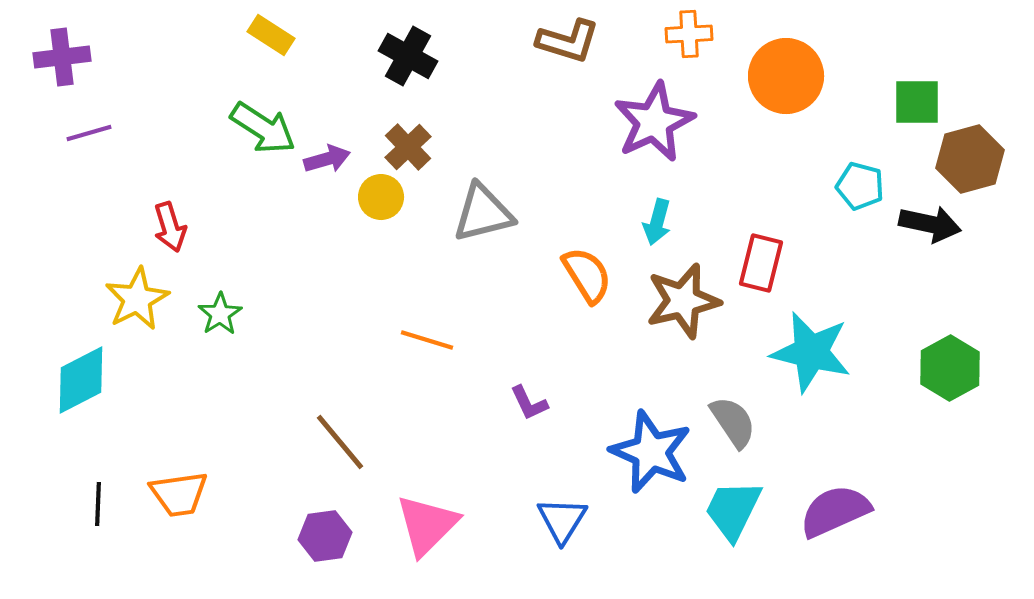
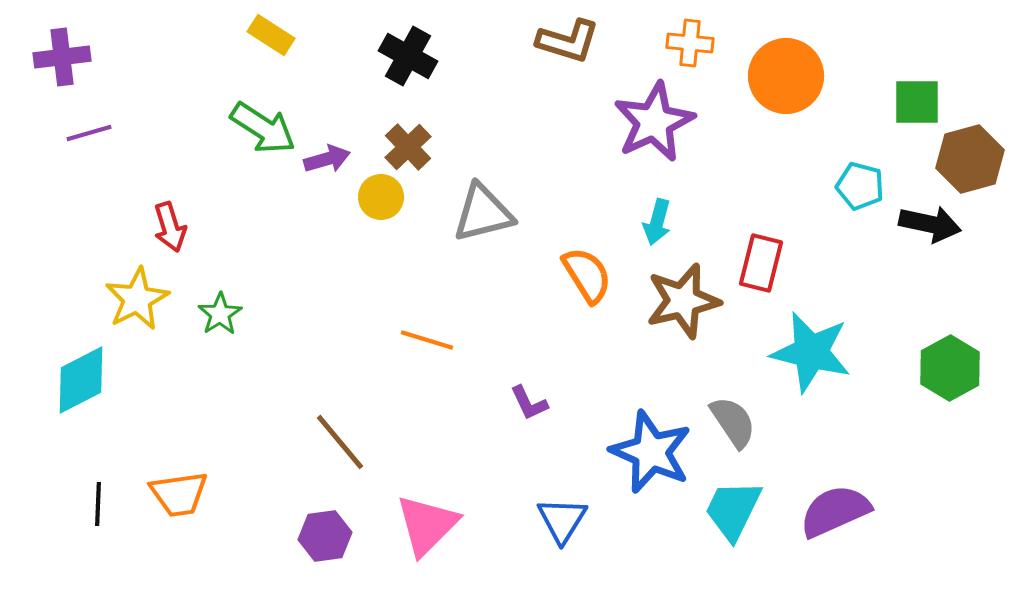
orange cross: moved 1 px right, 9 px down; rotated 9 degrees clockwise
